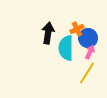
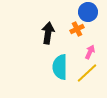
blue circle: moved 26 px up
cyan semicircle: moved 6 px left, 19 px down
yellow line: rotated 15 degrees clockwise
